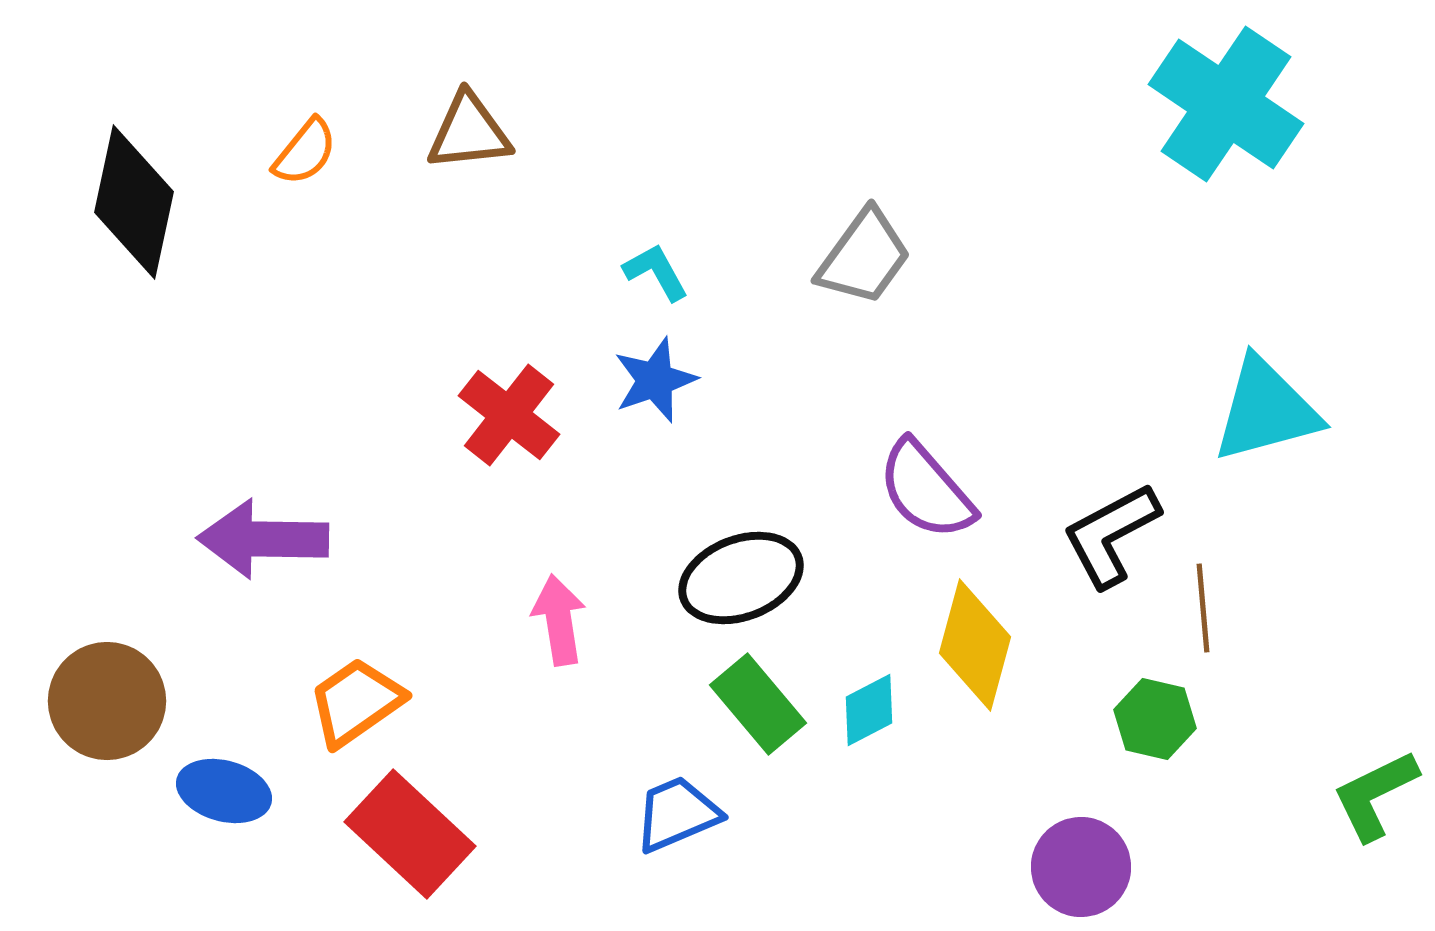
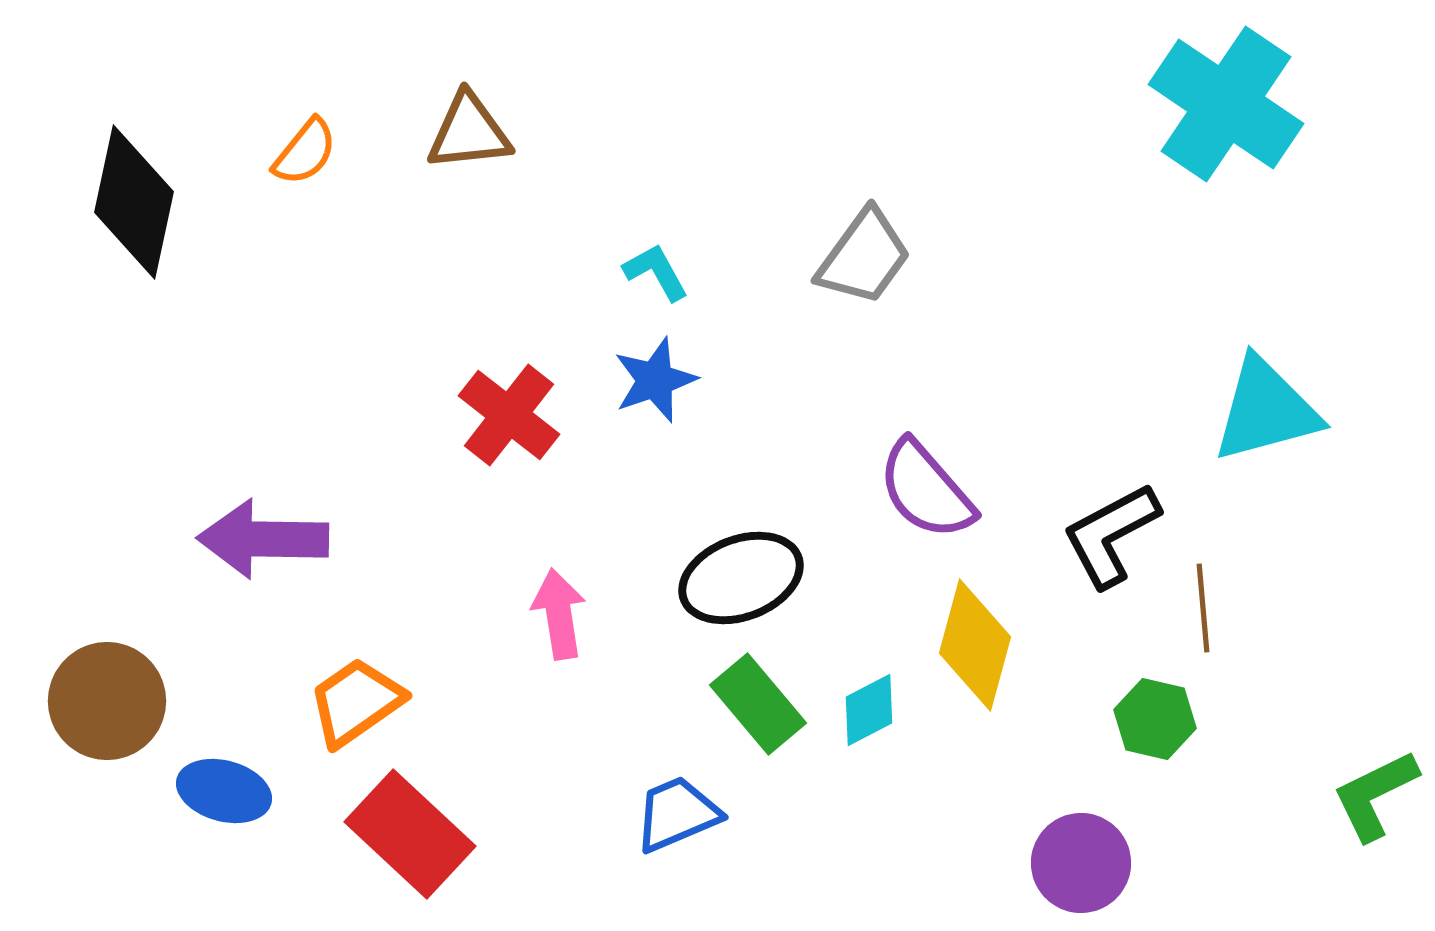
pink arrow: moved 6 px up
purple circle: moved 4 px up
